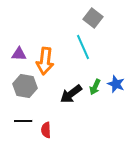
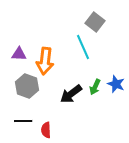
gray square: moved 2 px right, 4 px down
gray hexagon: moved 2 px right; rotated 10 degrees clockwise
